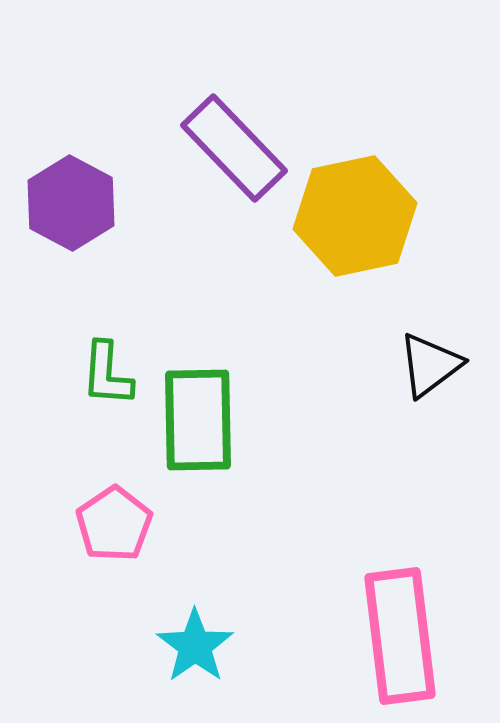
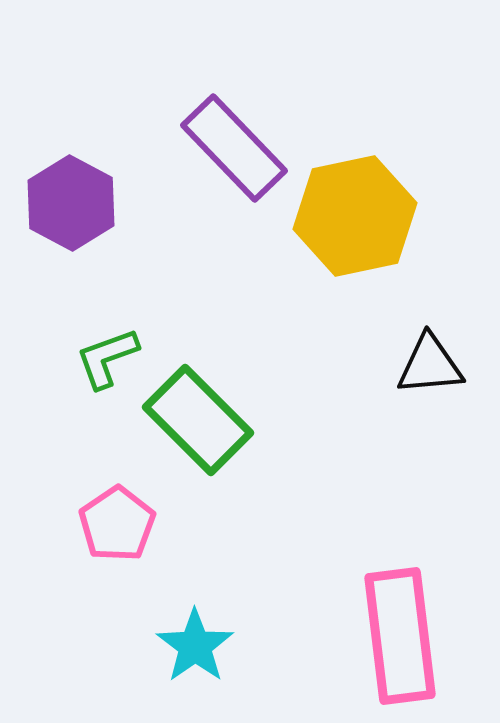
black triangle: rotated 32 degrees clockwise
green L-shape: moved 16 px up; rotated 66 degrees clockwise
green rectangle: rotated 44 degrees counterclockwise
pink pentagon: moved 3 px right
